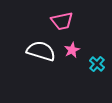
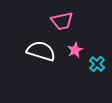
pink star: moved 3 px right
